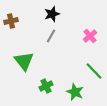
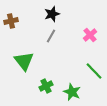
pink cross: moved 1 px up
green star: moved 3 px left
